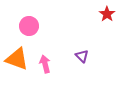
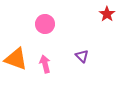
pink circle: moved 16 px right, 2 px up
orange triangle: moved 1 px left
